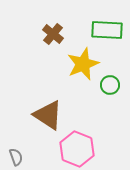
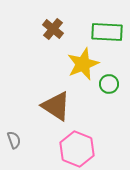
green rectangle: moved 2 px down
brown cross: moved 5 px up
green circle: moved 1 px left, 1 px up
brown triangle: moved 8 px right, 9 px up
gray semicircle: moved 2 px left, 17 px up
